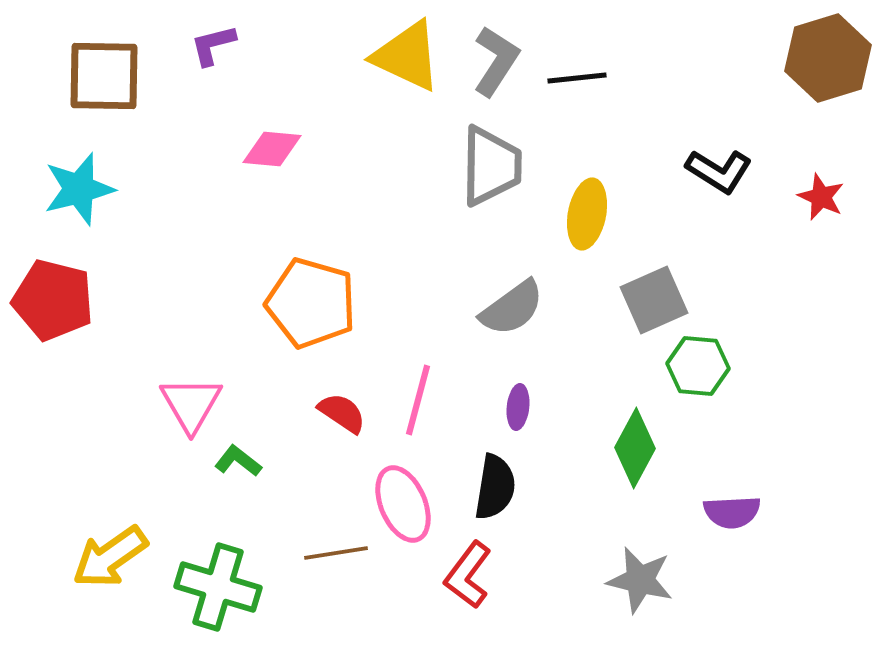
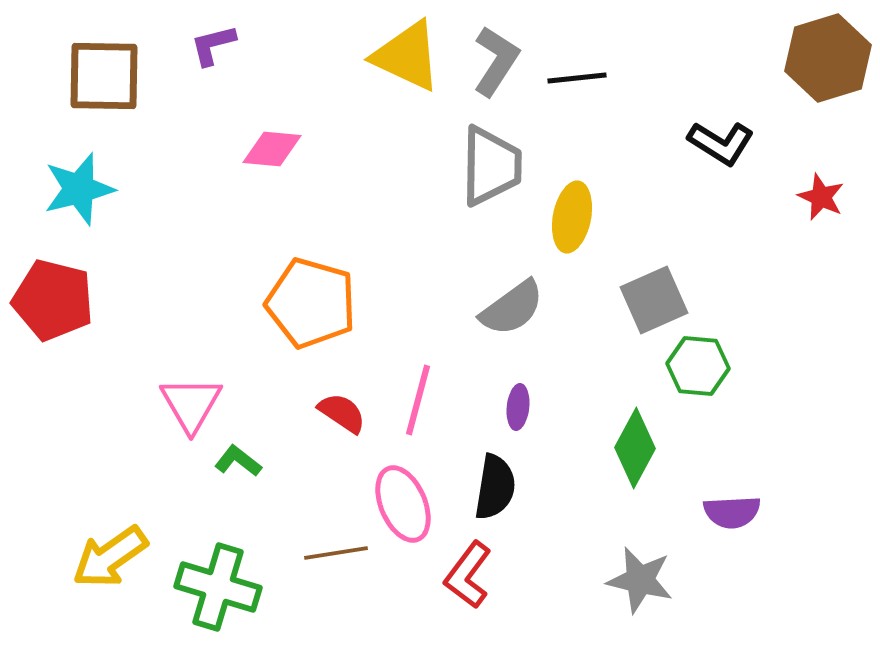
black L-shape: moved 2 px right, 28 px up
yellow ellipse: moved 15 px left, 3 px down
